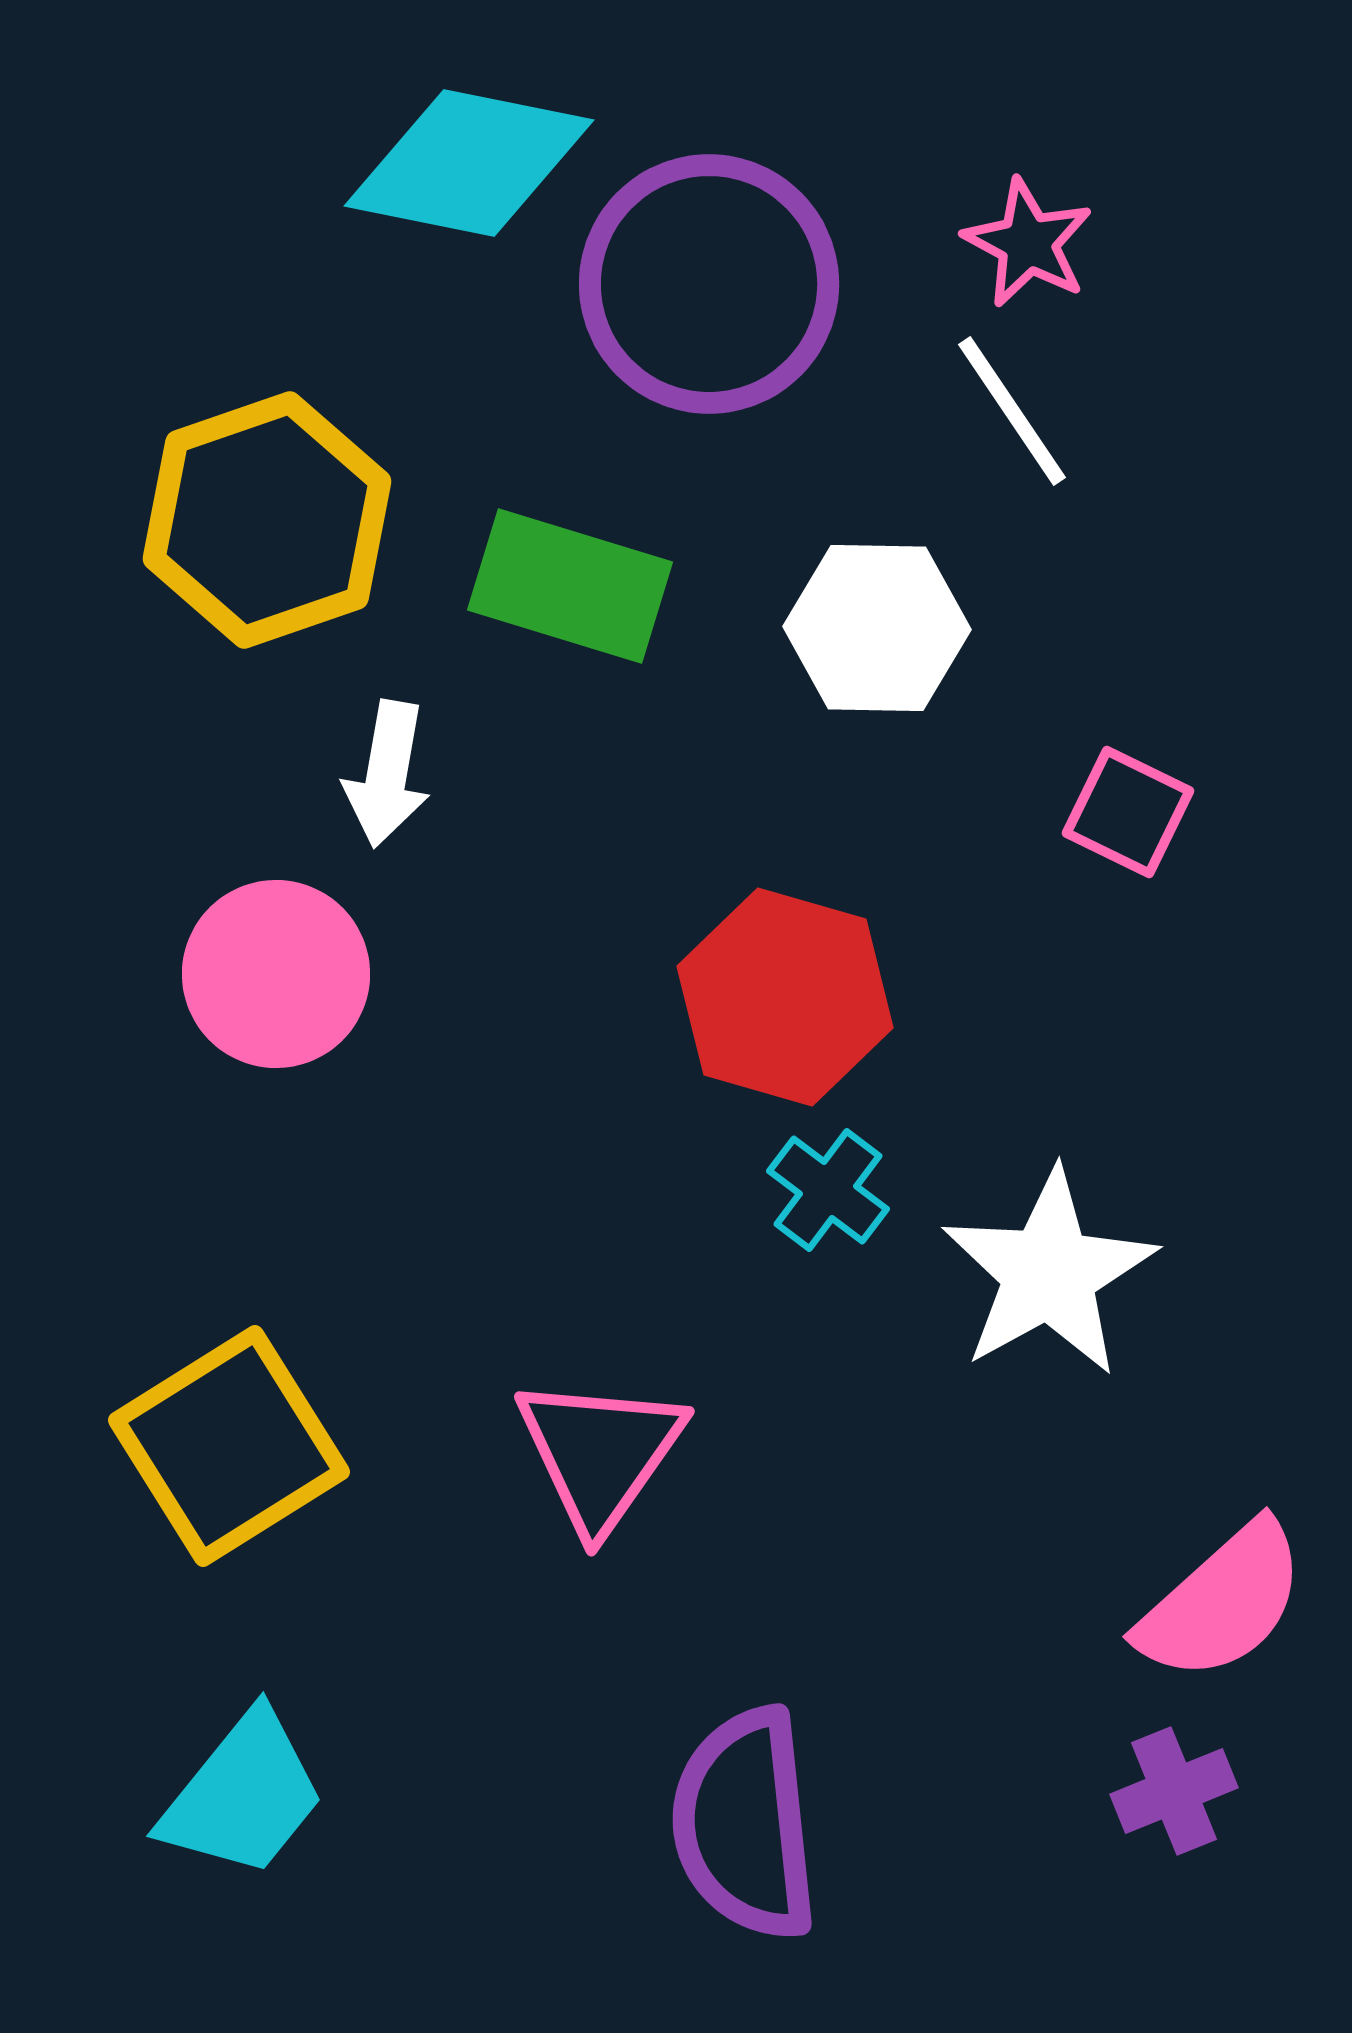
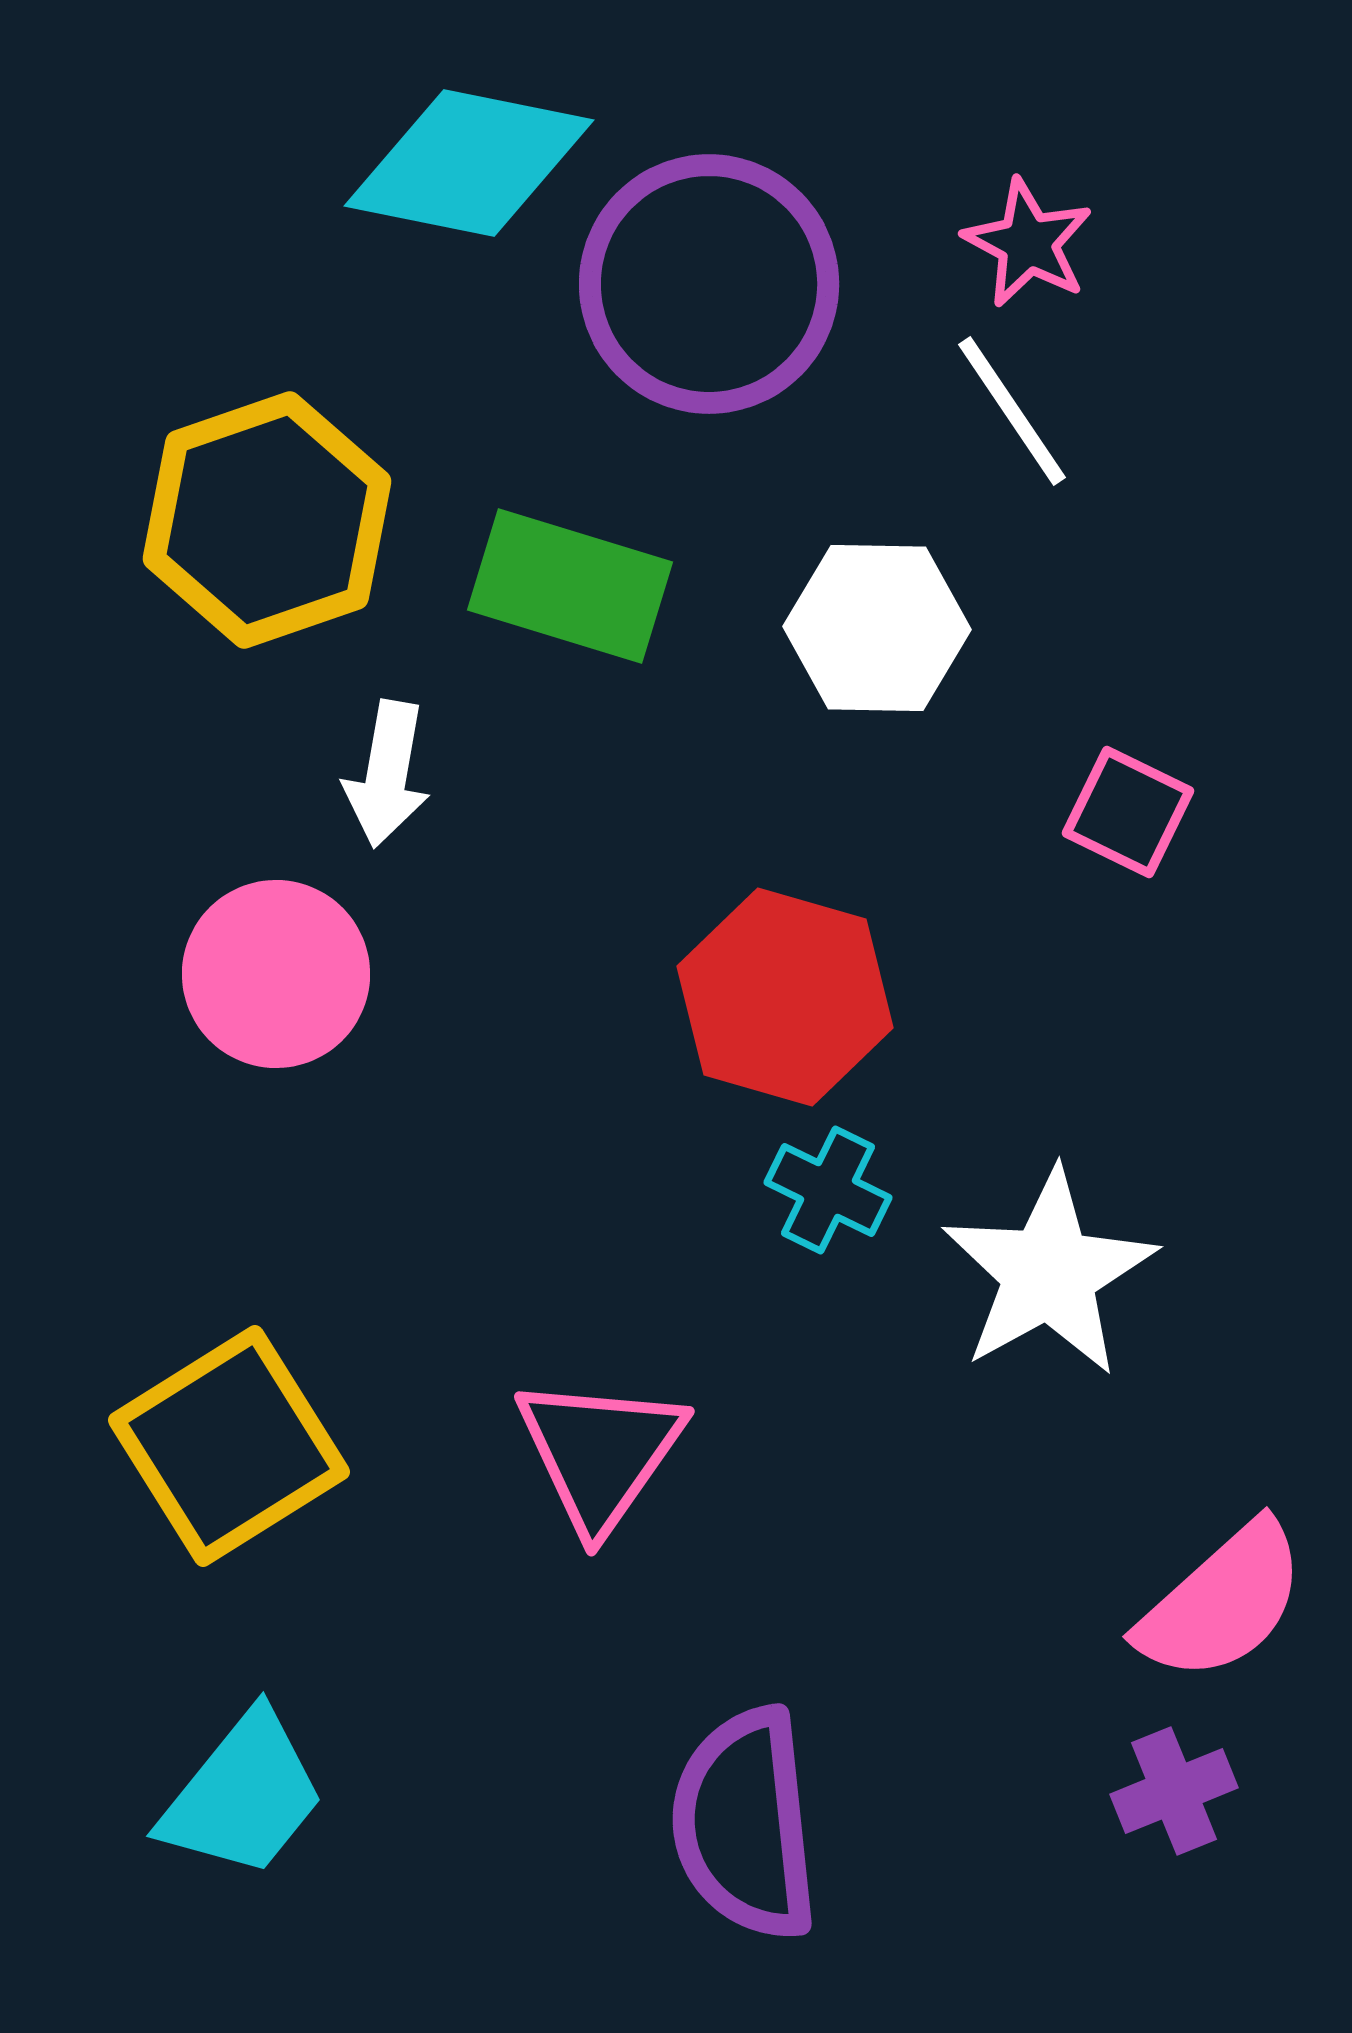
cyan cross: rotated 11 degrees counterclockwise
